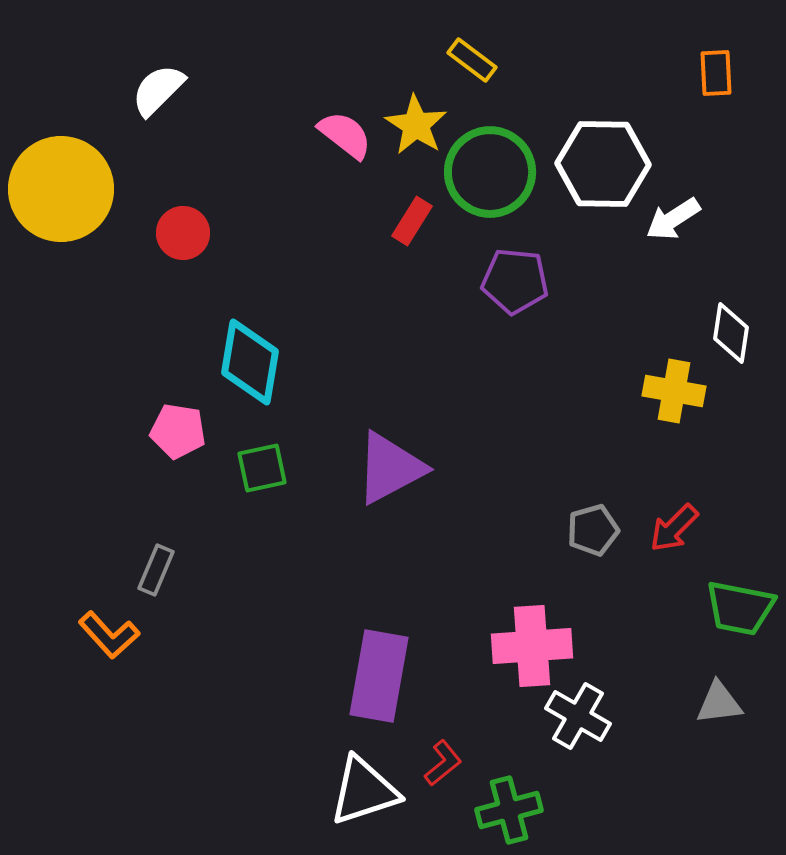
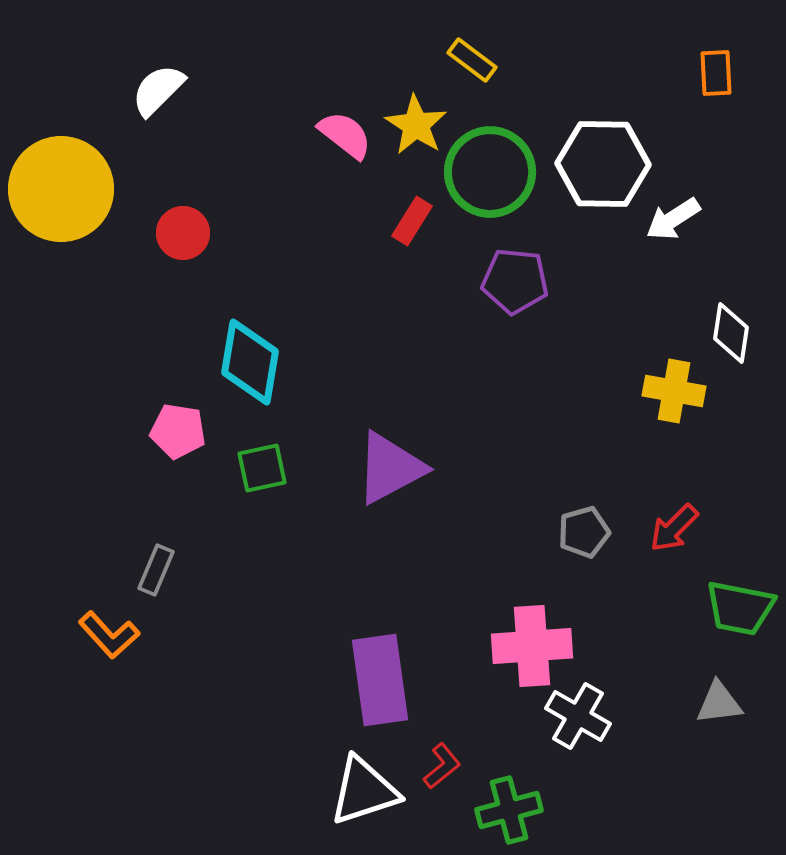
gray pentagon: moved 9 px left, 2 px down
purple rectangle: moved 1 px right, 4 px down; rotated 18 degrees counterclockwise
red L-shape: moved 1 px left, 3 px down
